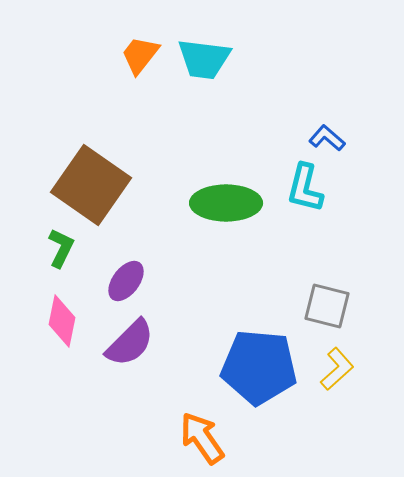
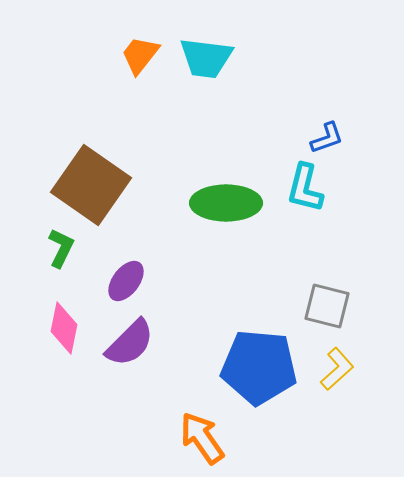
cyan trapezoid: moved 2 px right, 1 px up
blue L-shape: rotated 120 degrees clockwise
pink diamond: moved 2 px right, 7 px down
